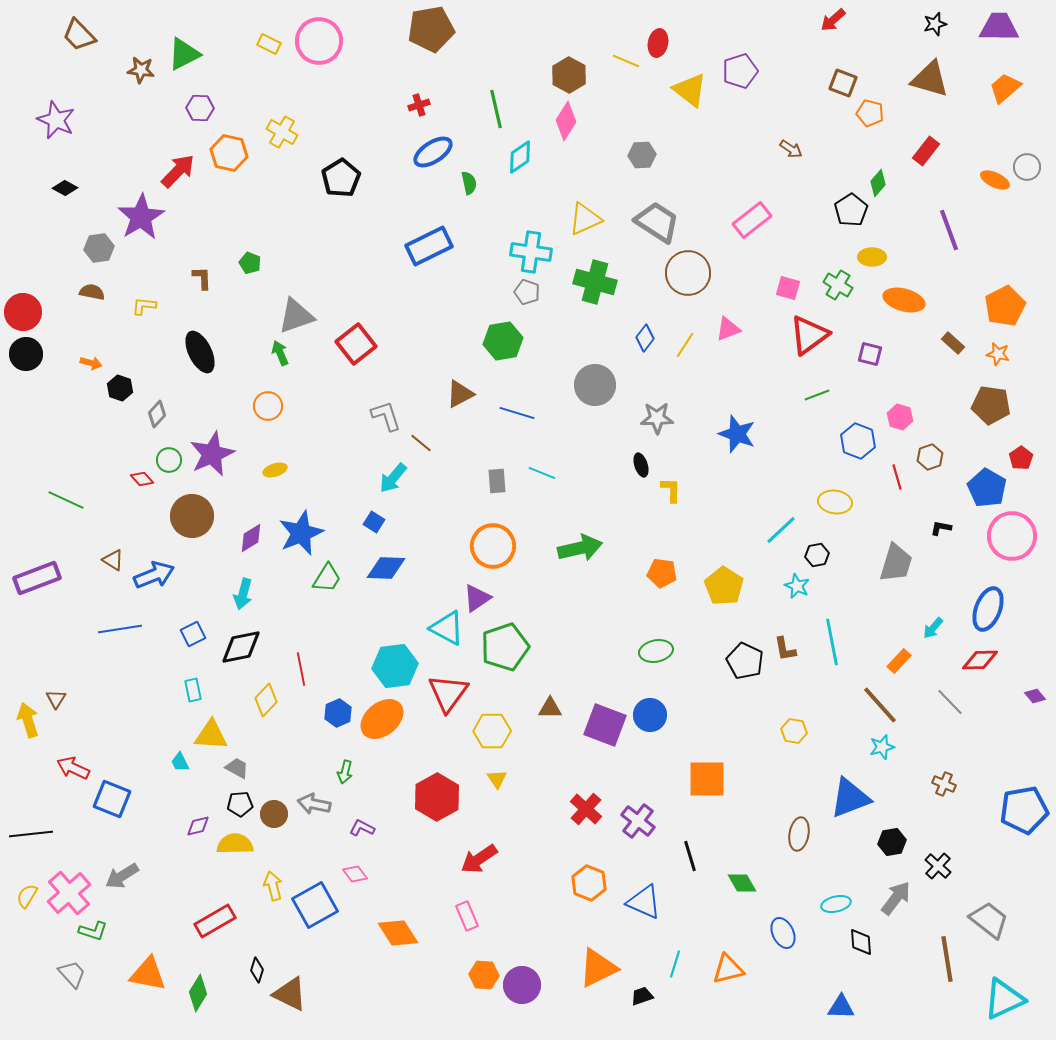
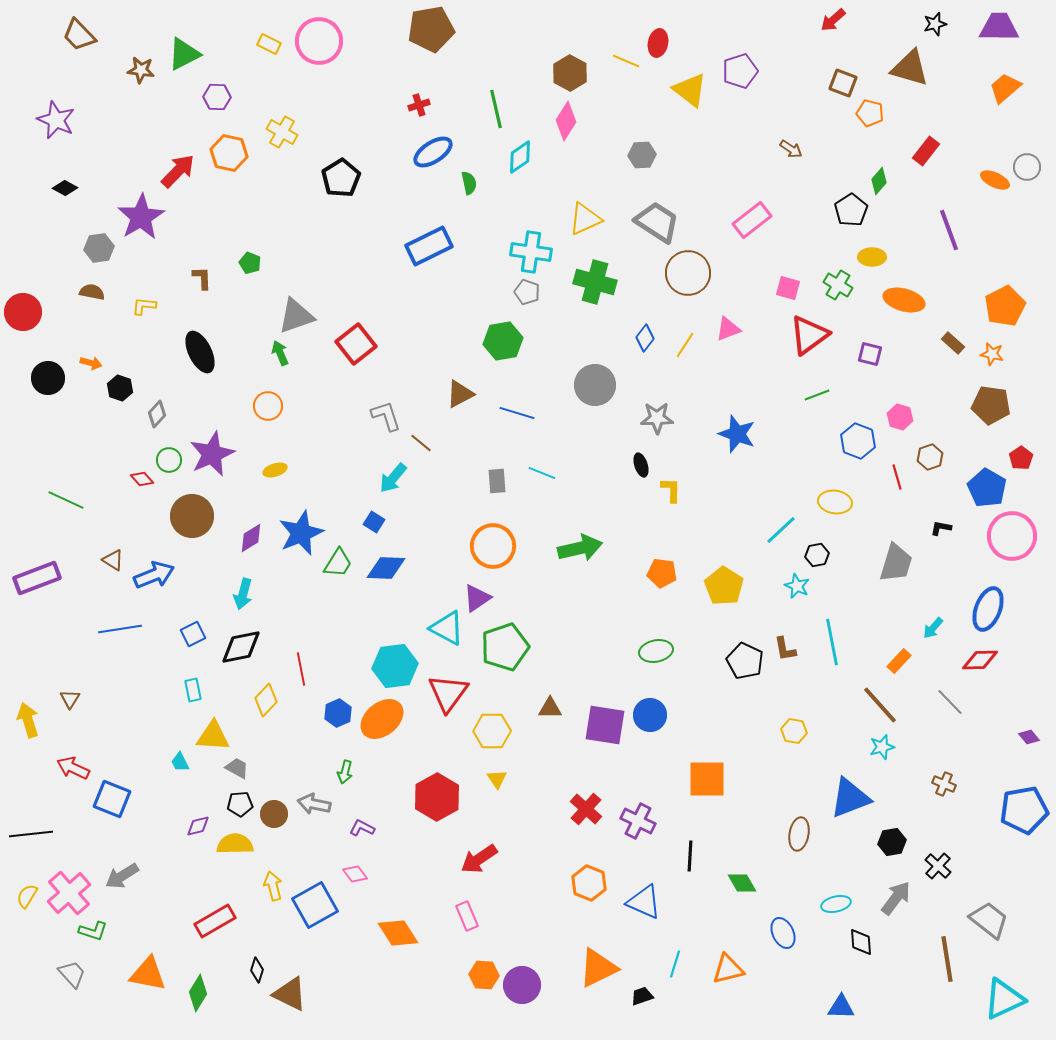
brown hexagon at (569, 75): moved 1 px right, 2 px up
brown triangle at (930, 79): moved 20 px left, 11 px up
purple hexagon at (200, 108): moved 17 px right, 11 px up
green diamond at (878, 183): moved 1 px right, 2 px up
black circle at (26, 354): moved 22 px right, 24 px down
orange star at (998, 354): moved 6 px left
green trapezoid at (327, 578): moved 11 px right, 15 px up
purple diamond at (1035, 696): moved 6 px left, 41 px down
brown triangle at (56, 699): moved 14 px right
purple square at (605, 725): rotated 12 degrees counterclockwise
yellow triangle at (211, 735): moved 2 px right, 1 px down
purple cross at (638, 821): rotated 12 degrees counterclockwise
black line at (690, 856): rotated 20 degrees clockwise
